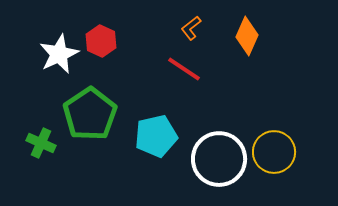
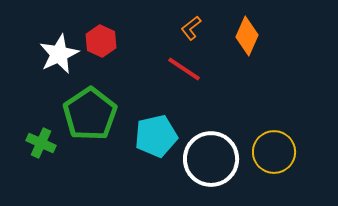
white circle: moved 8 px left
